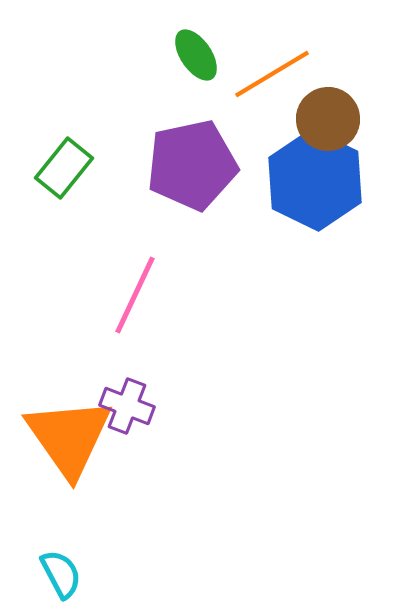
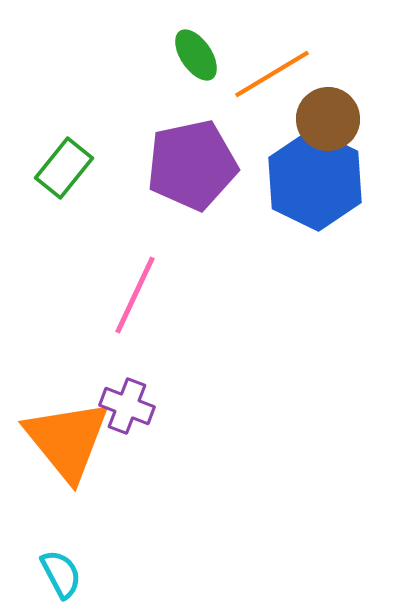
orange triangle: moved 2 px left, 3 px down; rotated 4 degrees counterclockwise
